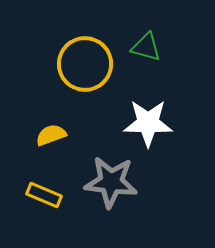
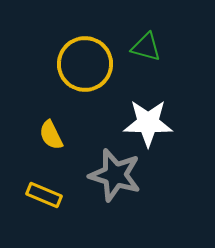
yellow semicircle: rotated 96 degrees counterclockwise
gray star: moved 4 px right, 7 px up; rotated 10 degrees clockwise
